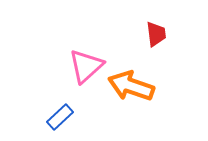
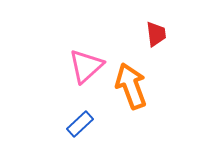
orange arrow: rotated 51 degrees clockwise
blue rectangle: moved 20 px right, 7 px down
